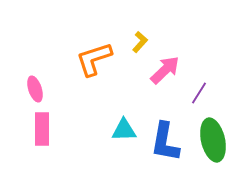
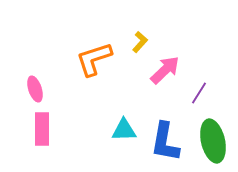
green ellipse: moved 1 px down
